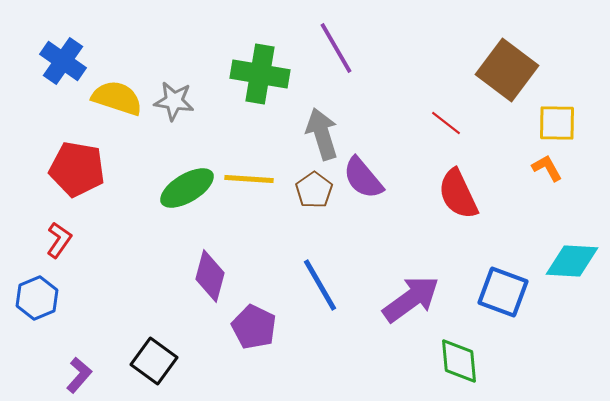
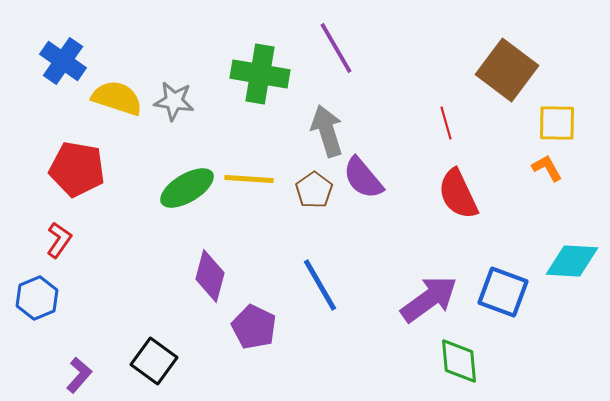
red line: rotated 36 degrees clockwise
gray arrow: moved 5 px right, 3 px up
purple arrow: moved 18 px right
